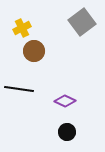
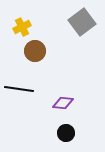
yellow cross: moved 1 px up
brown circle: moved 1 px right
purple diamond: moved 2 px left, 2 px down; rotated 20 degrees counterclockwise
black circle: moved 1 px left, 1 px down
